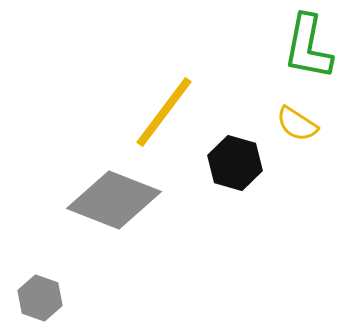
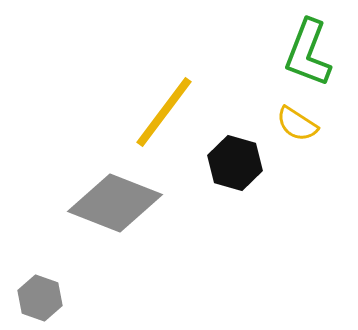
green L-shape: moved 6 px down; rotated 10 degrees clockwise
gray diamond: moved 1 px right, 3 px down
